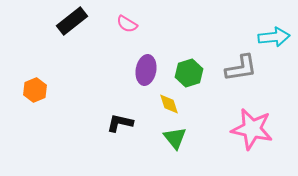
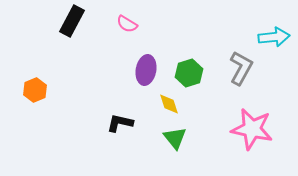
black rectangle: rotated 24 degrees counterclockwise
gray L-shape: rotated 52 degrees counterclockwise
